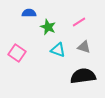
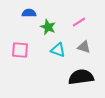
pink square: moved 3 px right, 3 px up; rotated 30 degrees counterclockwise
black semicircle: moved 2 px left, 1 px down
